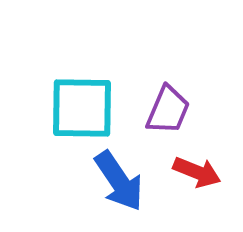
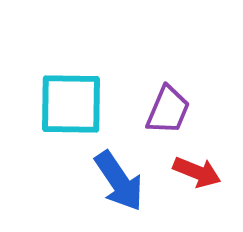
cyan square: moved 11 px left, 4 px up
